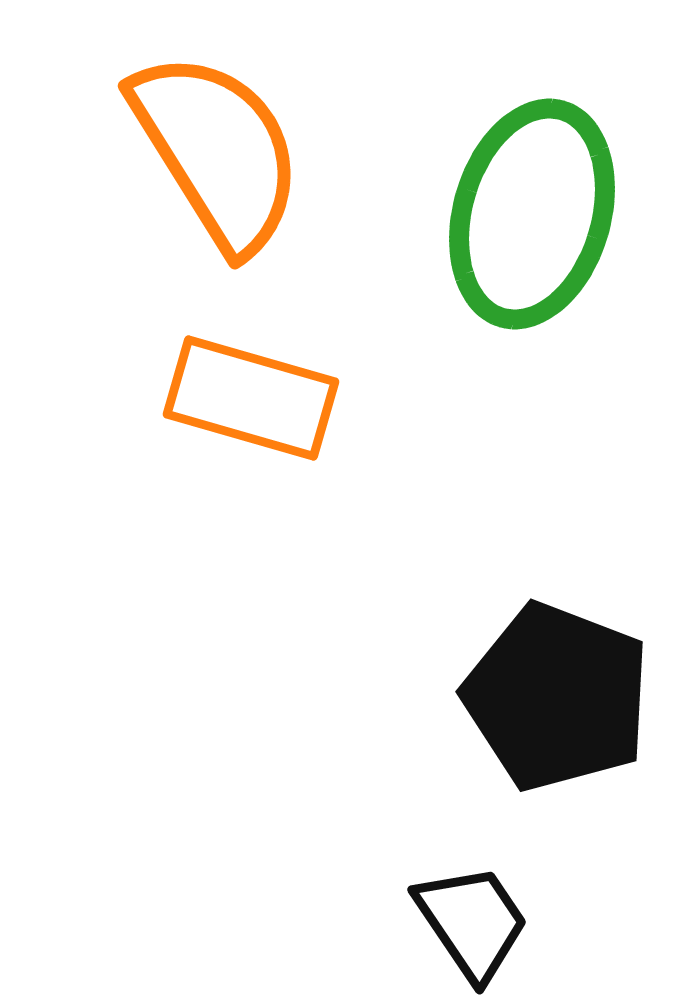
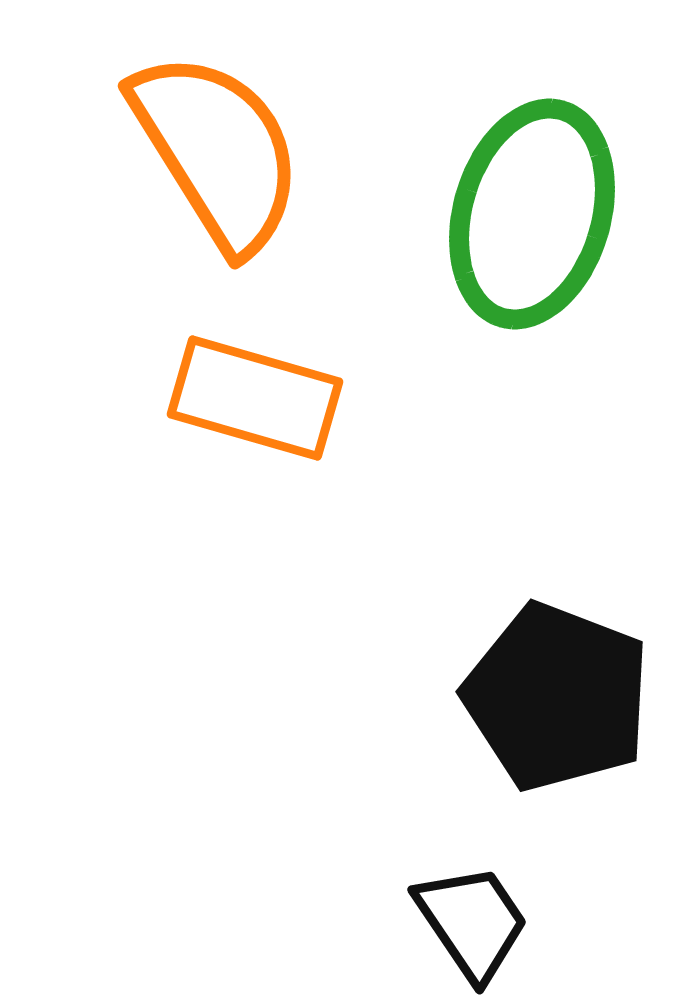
orange rectangle: moved 4 px right
